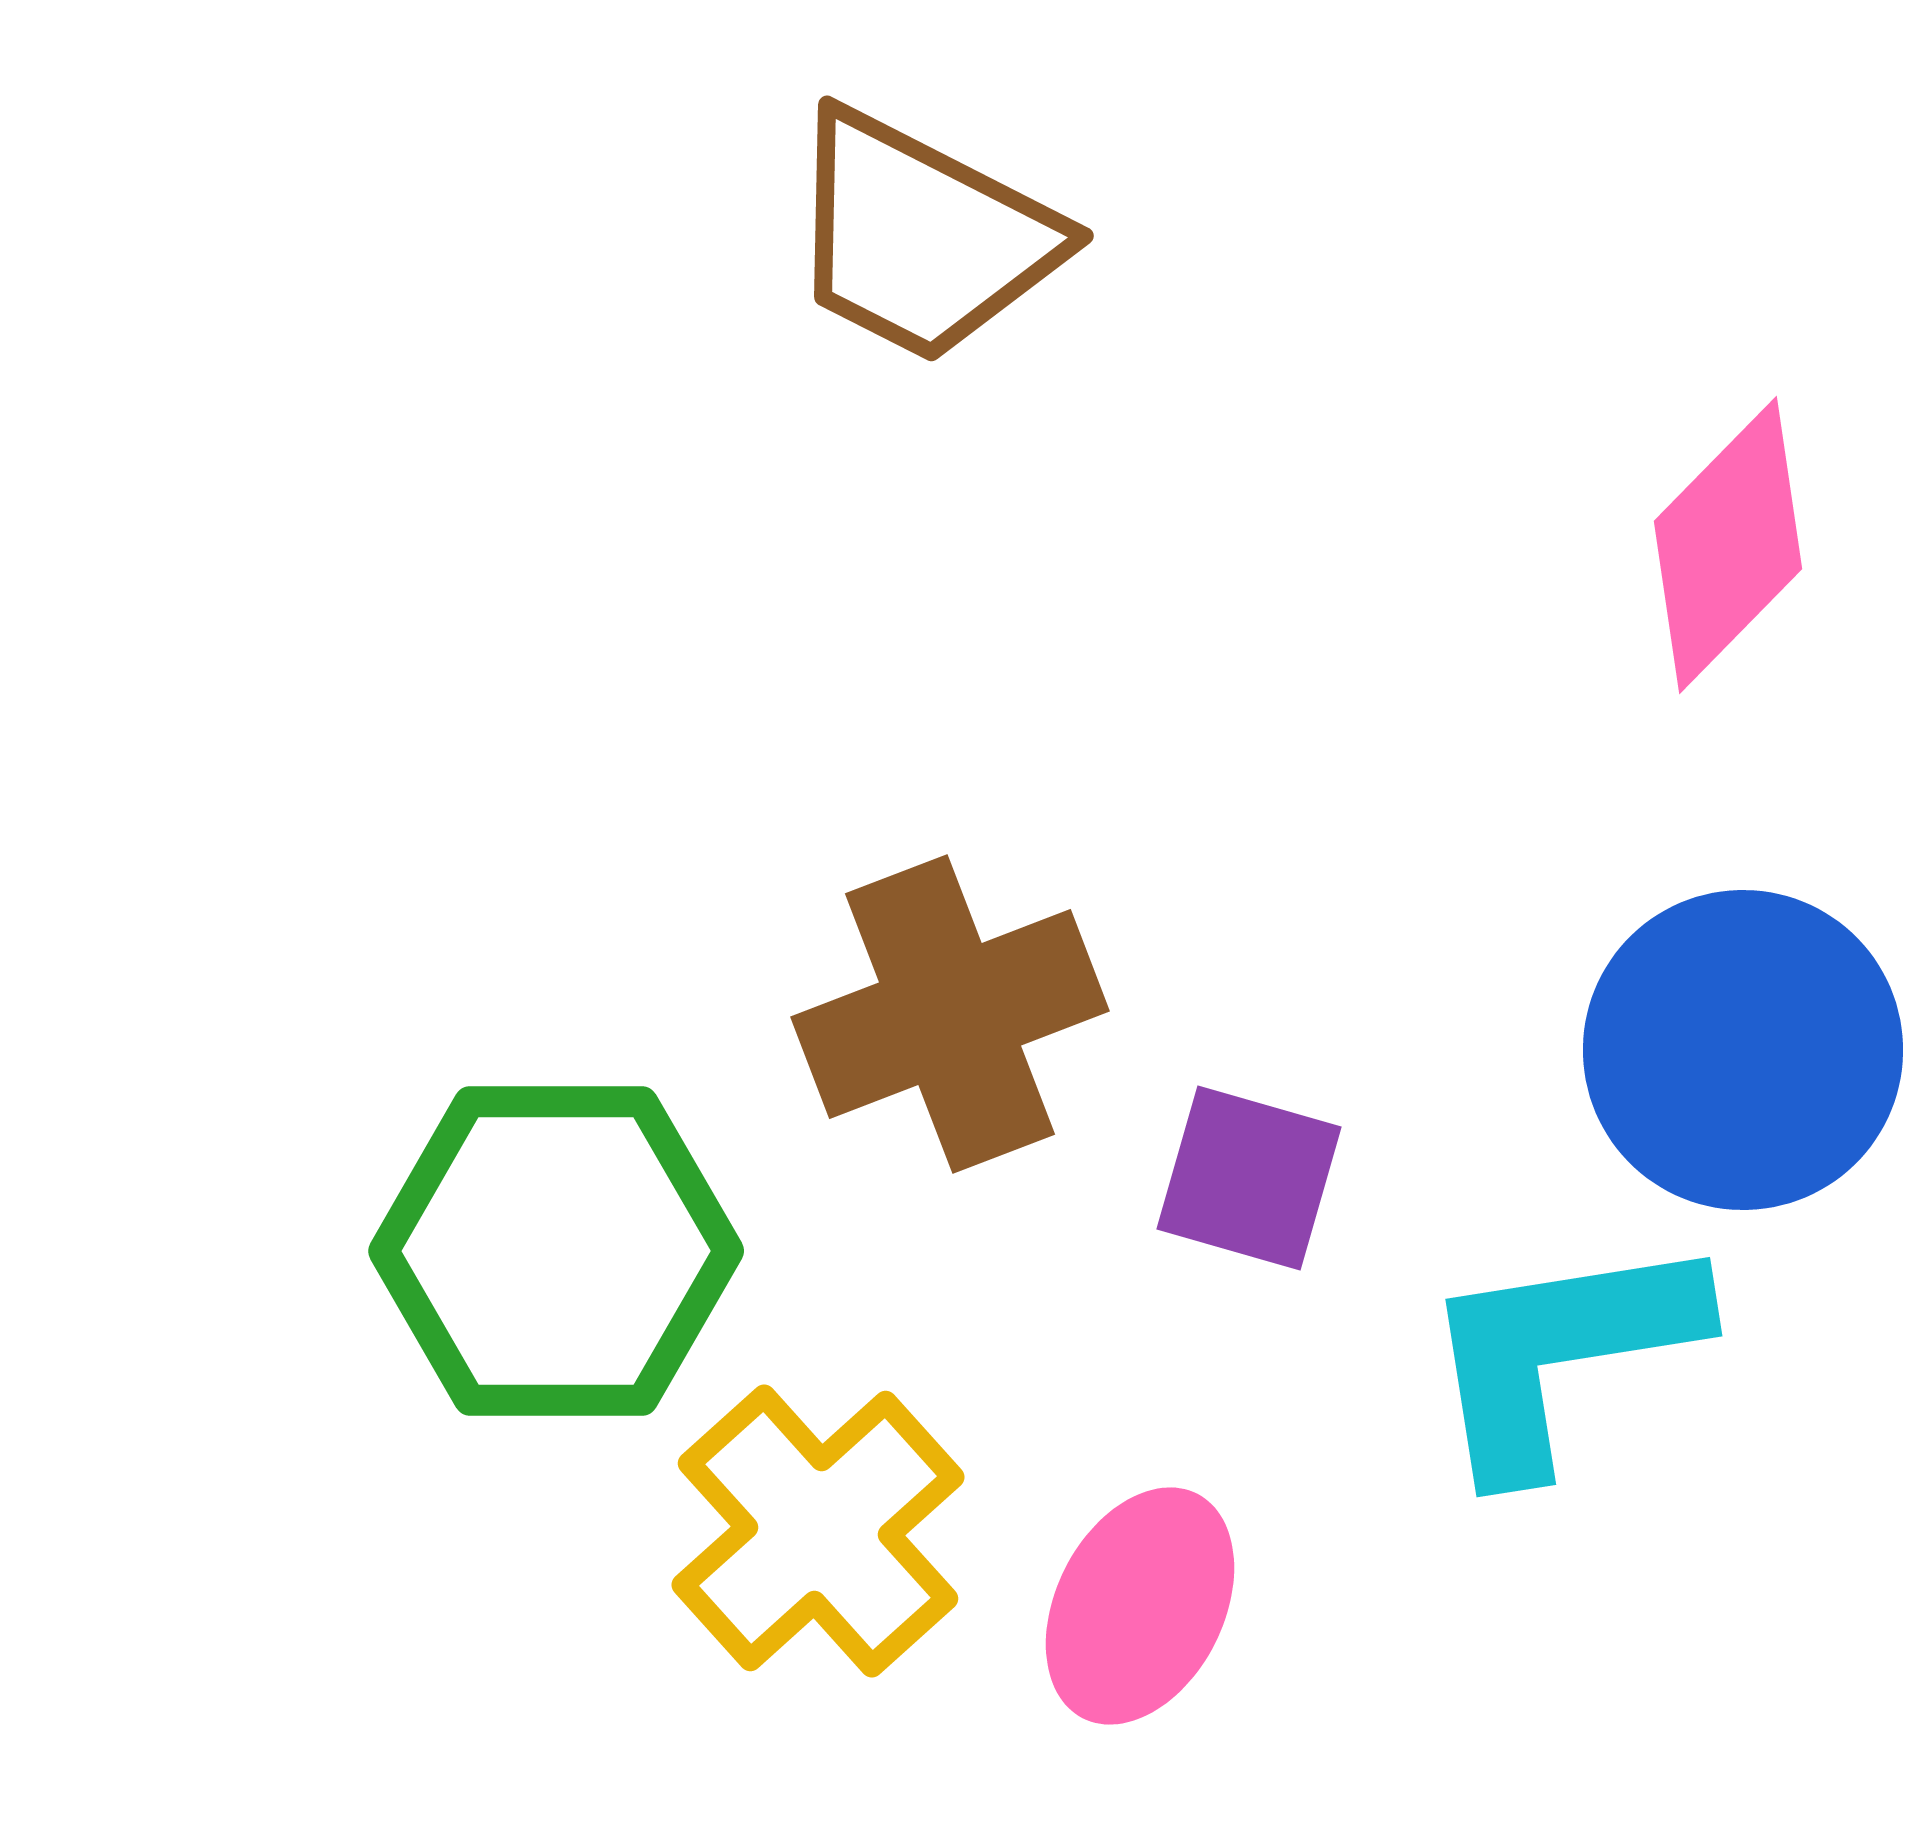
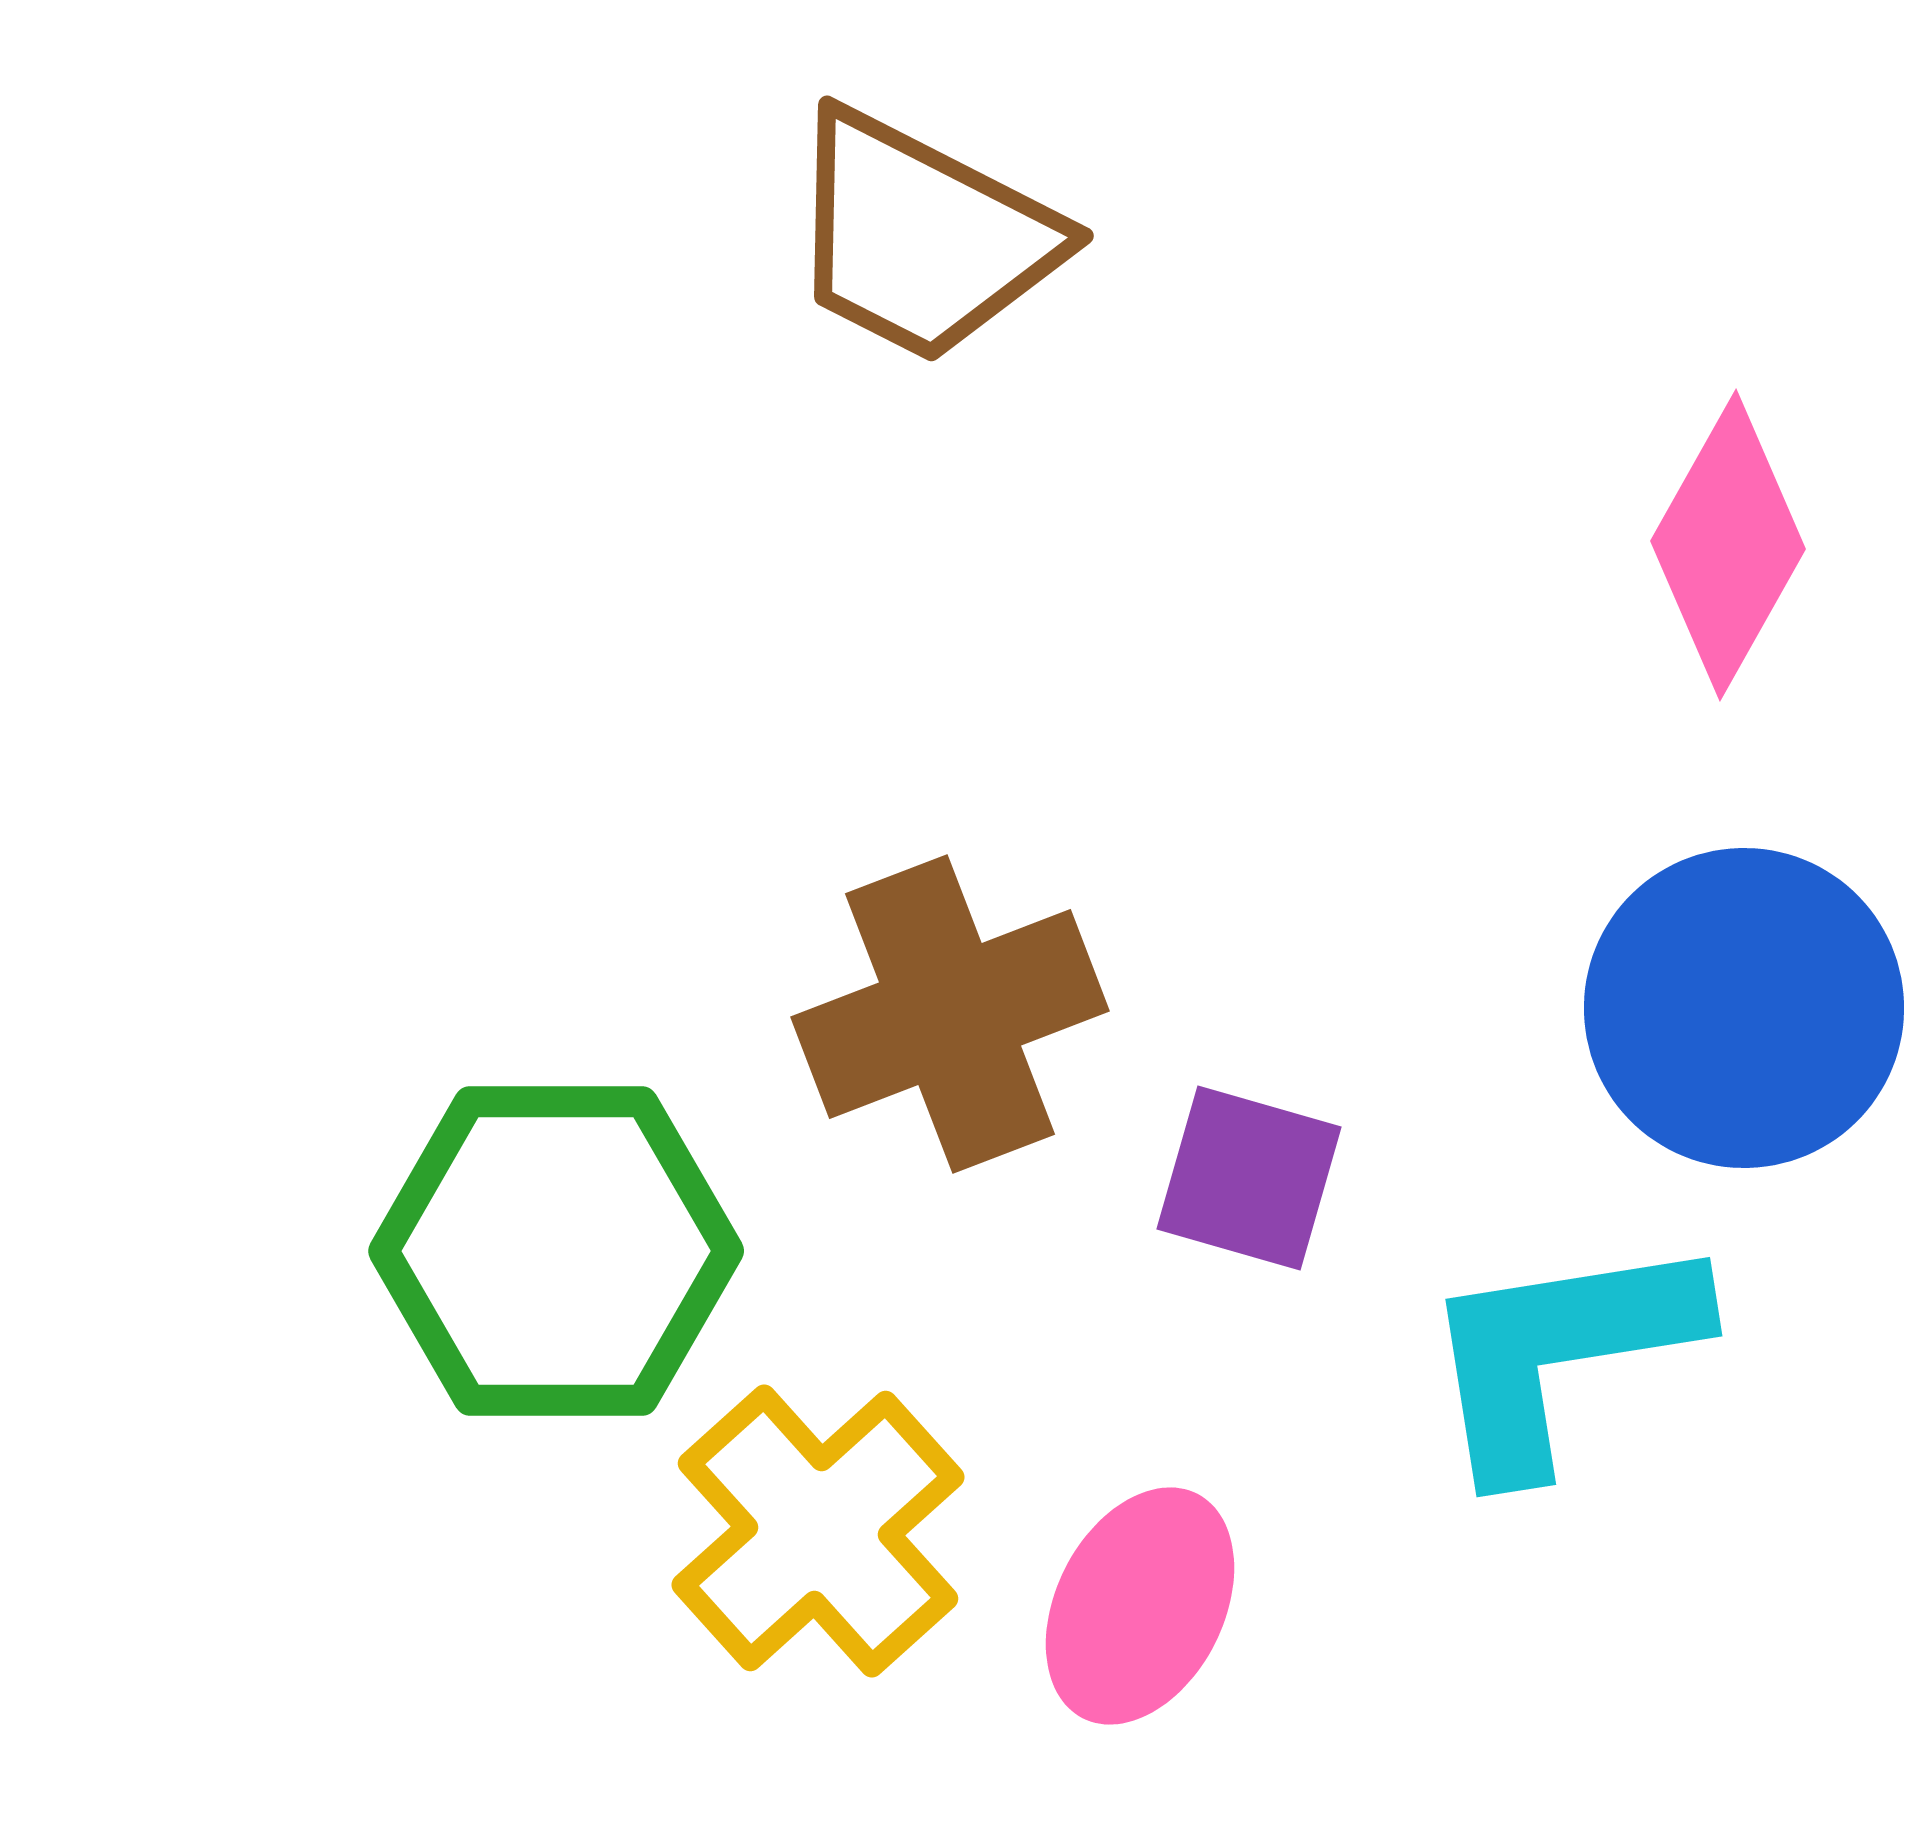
pink diamond: rotated 15 degrees counterclockwise
blue circle: moved 1 px right, 42 px up
